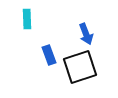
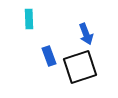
cyan rectangle: moved 2 px right
blue rectangle: moved 1 px down
